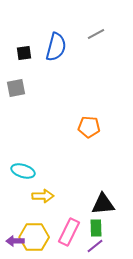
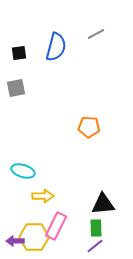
black square: moved 5 px left
pink rectangle: moved 13 px left, 6 px up
